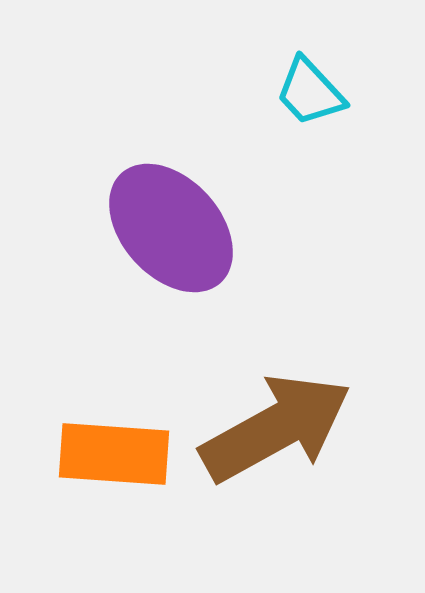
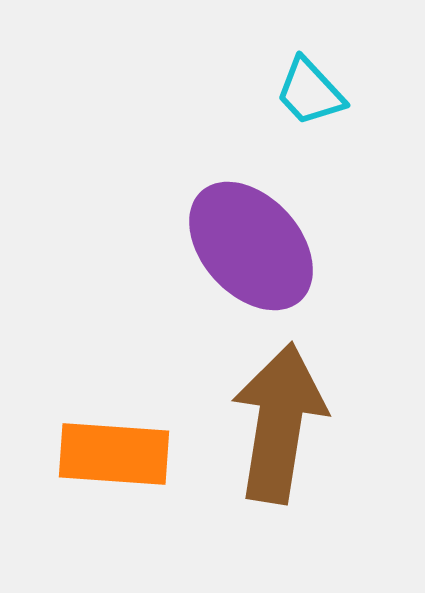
purple ellipse: moved 80 px right, 18 px down
brown arrow: moved 3 px right, 5 px up; rotated 52 degrees counterclockwise
